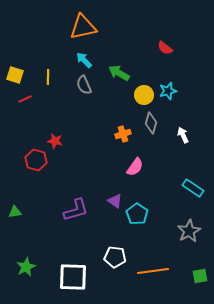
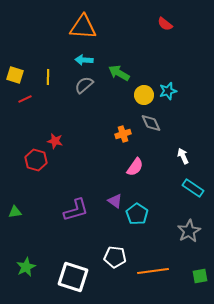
orange triangle: rotated 16 degrees clockwise
red semicircle: moved 24 px up
cyan arrow: rotated 42 degrees counterclockwise
gray semicircle: rotated 72 degrees clockwise
gray diamond: rotated 40 degrees counterclockwise
white arrow: moved 21 px down
white square: rotated 16 degrees clockwise
